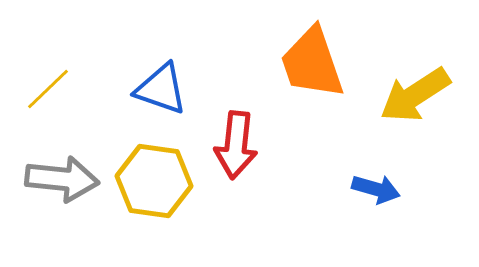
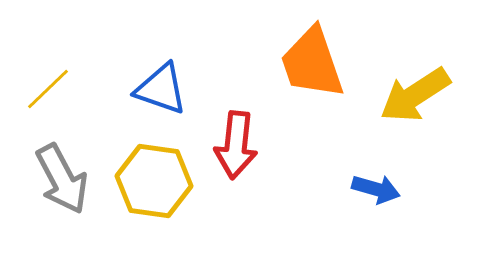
gray arrow: rotated 56 degrees clockwise
